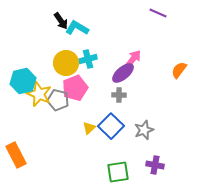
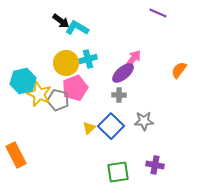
black arrow: rotated 18 degrees counterclockwise
gray star: moved 9 px up; rotated 18 degrees clockwise
